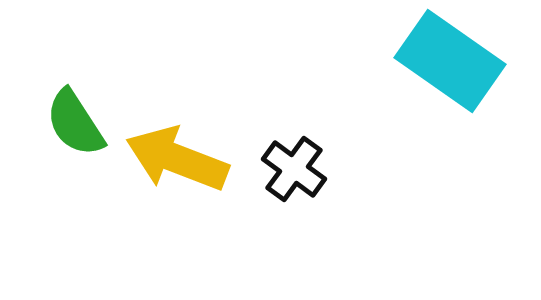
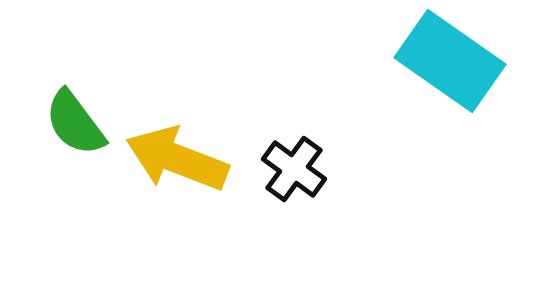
green semicircle: rotated 4 degrees counterclockwise
